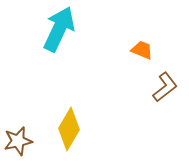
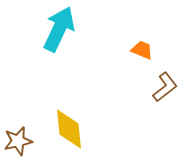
yellow diamond: rotated 36 degrees counterclockwise
